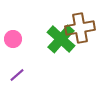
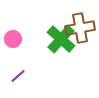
purple line: moved 1 px right, 1 px down
